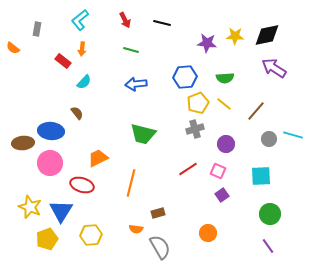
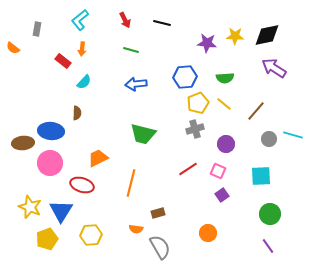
brown semicircle at (77, 113): rotated 40 degrees clockwise
